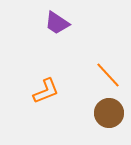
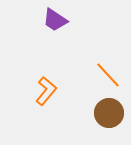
purple trapezoid: moved 2 px left, 3 px up
orange L-shape: rotated 28 degrees counterclockwise
